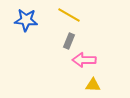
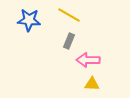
blue star: moved 3 px right
pink arrow: moved 4 px right
yellow triangle: moved 1 px left, 1 px up
